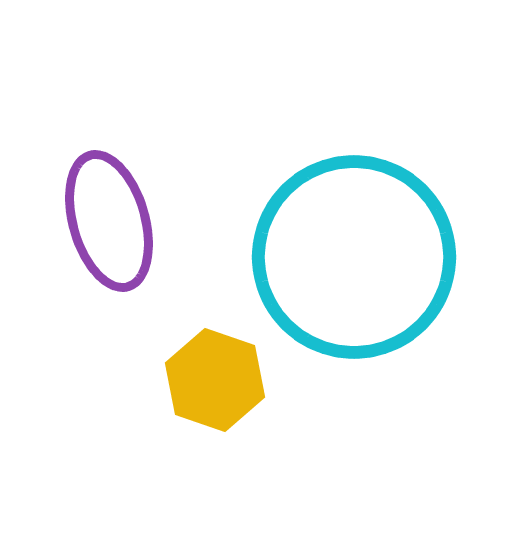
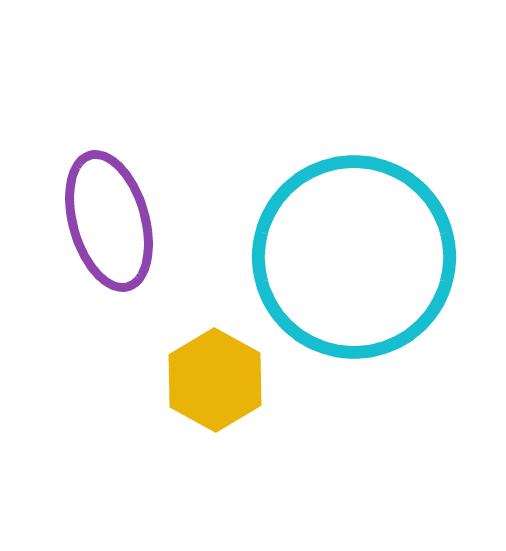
yellow hexagon: rotated 10 degrees clockwise
